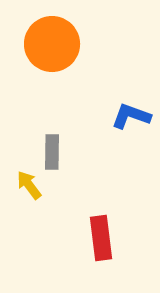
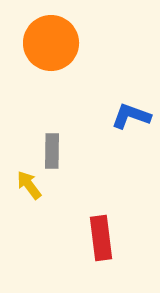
orange circle: moved 1 px left, 1 px up
gray rectangle: moved 1 px up
